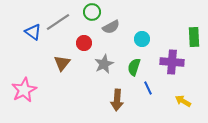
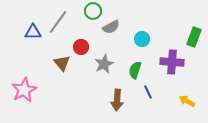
green circle: moved 1 px right, 1 px up
gray line: rotated 20 degrees counterclockwise
blue triangle: rotated 36 degrees counterclockwise
green rectangle: rotated 24 degrees clockwise
red circle: moved 3 px left, 4 px down
brown triangle: rotated 18 degrees counterclockwise
green semicircle: moved 1 px right, 3 px down
blue line: moved 4 px down
yellow arrow: moved 4 px right
